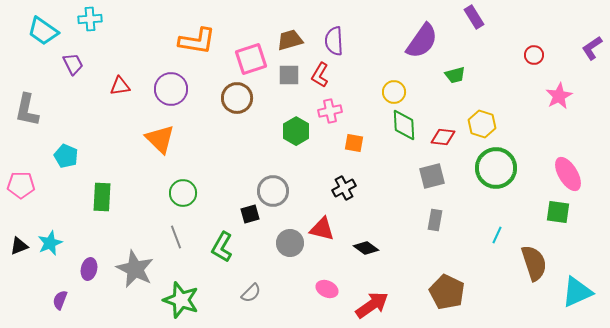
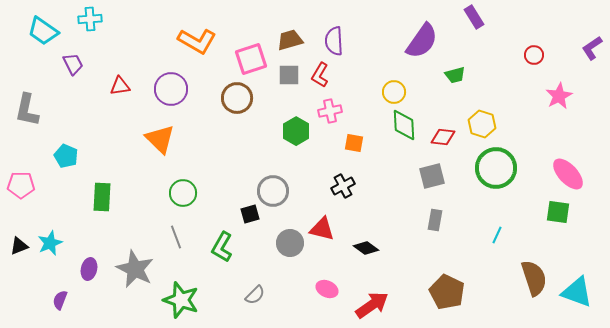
orange L-shape at (197, 41): rotated 21 degrees clockwise
pink ellipse at (568, 174): rotated 12 degrees counterclockwise
black cross at (344, 188): moved 1 px left, 2 px up
brown semicircle at (534, 263): moved 15 px down
cyan triangle at (577, 292): rotated 44 degrees clockwise
gray semicircle at (251, 293): moved 4 px right, 2 px down
